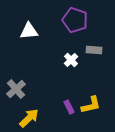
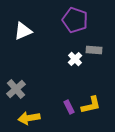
white triangle: moved 6 px left; rotated 18 degrees counterclockwise
white cross: moved 4 px right, 1 px up
yellow arrow: rotated 145 degrees counterclockwise
